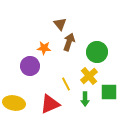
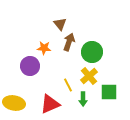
green circle: moved 5 px left
yellow line: moved 2 px right, 1 px down
green arrow: moved 2 px left
